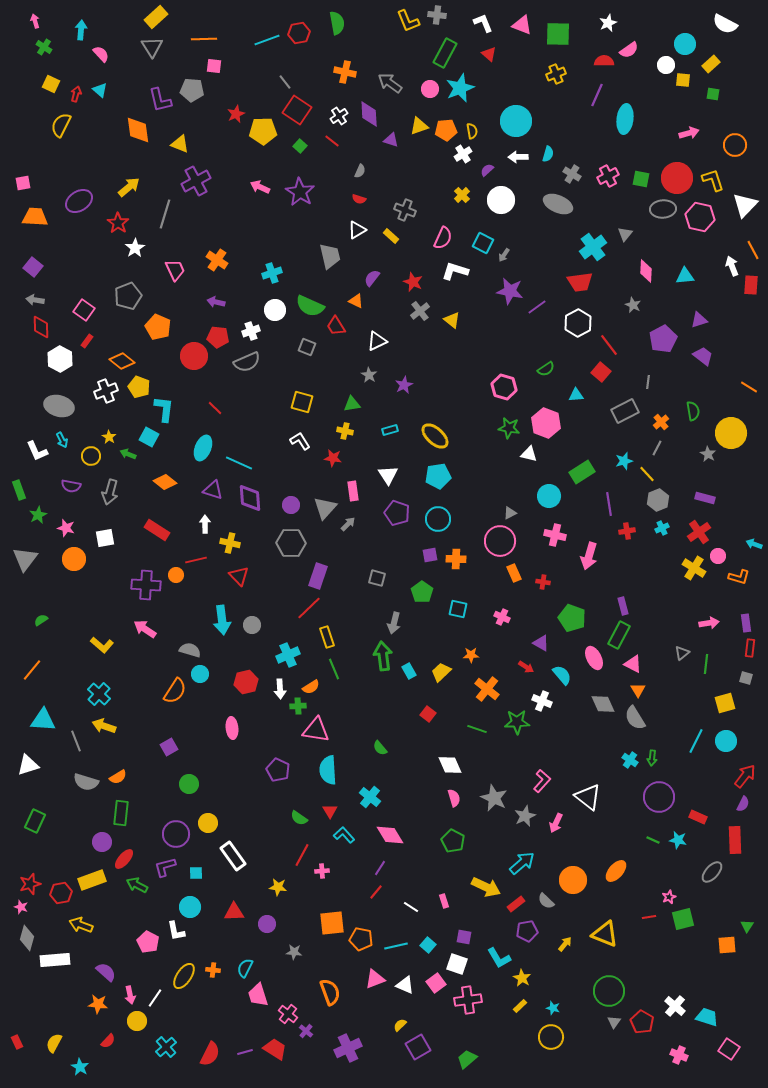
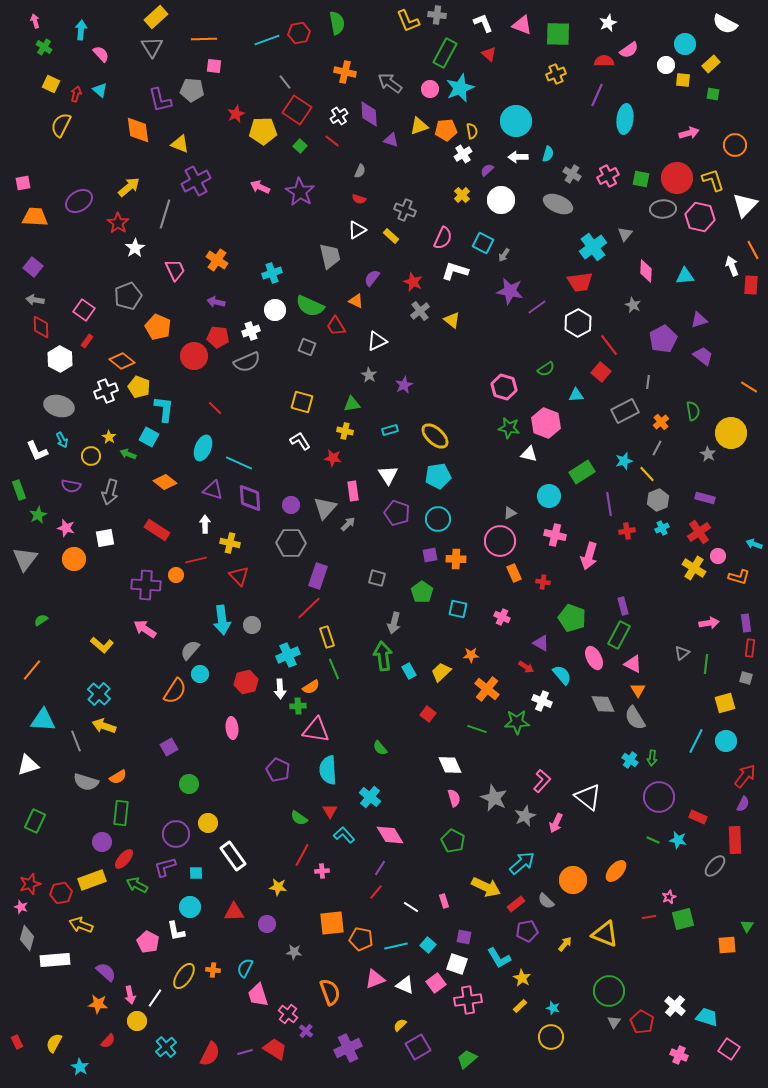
gray semicircle at (190, 650): rotated 65 degrees counterclockwise
gray ellipse at (712, 872): moved 3 px right, 6 px up
